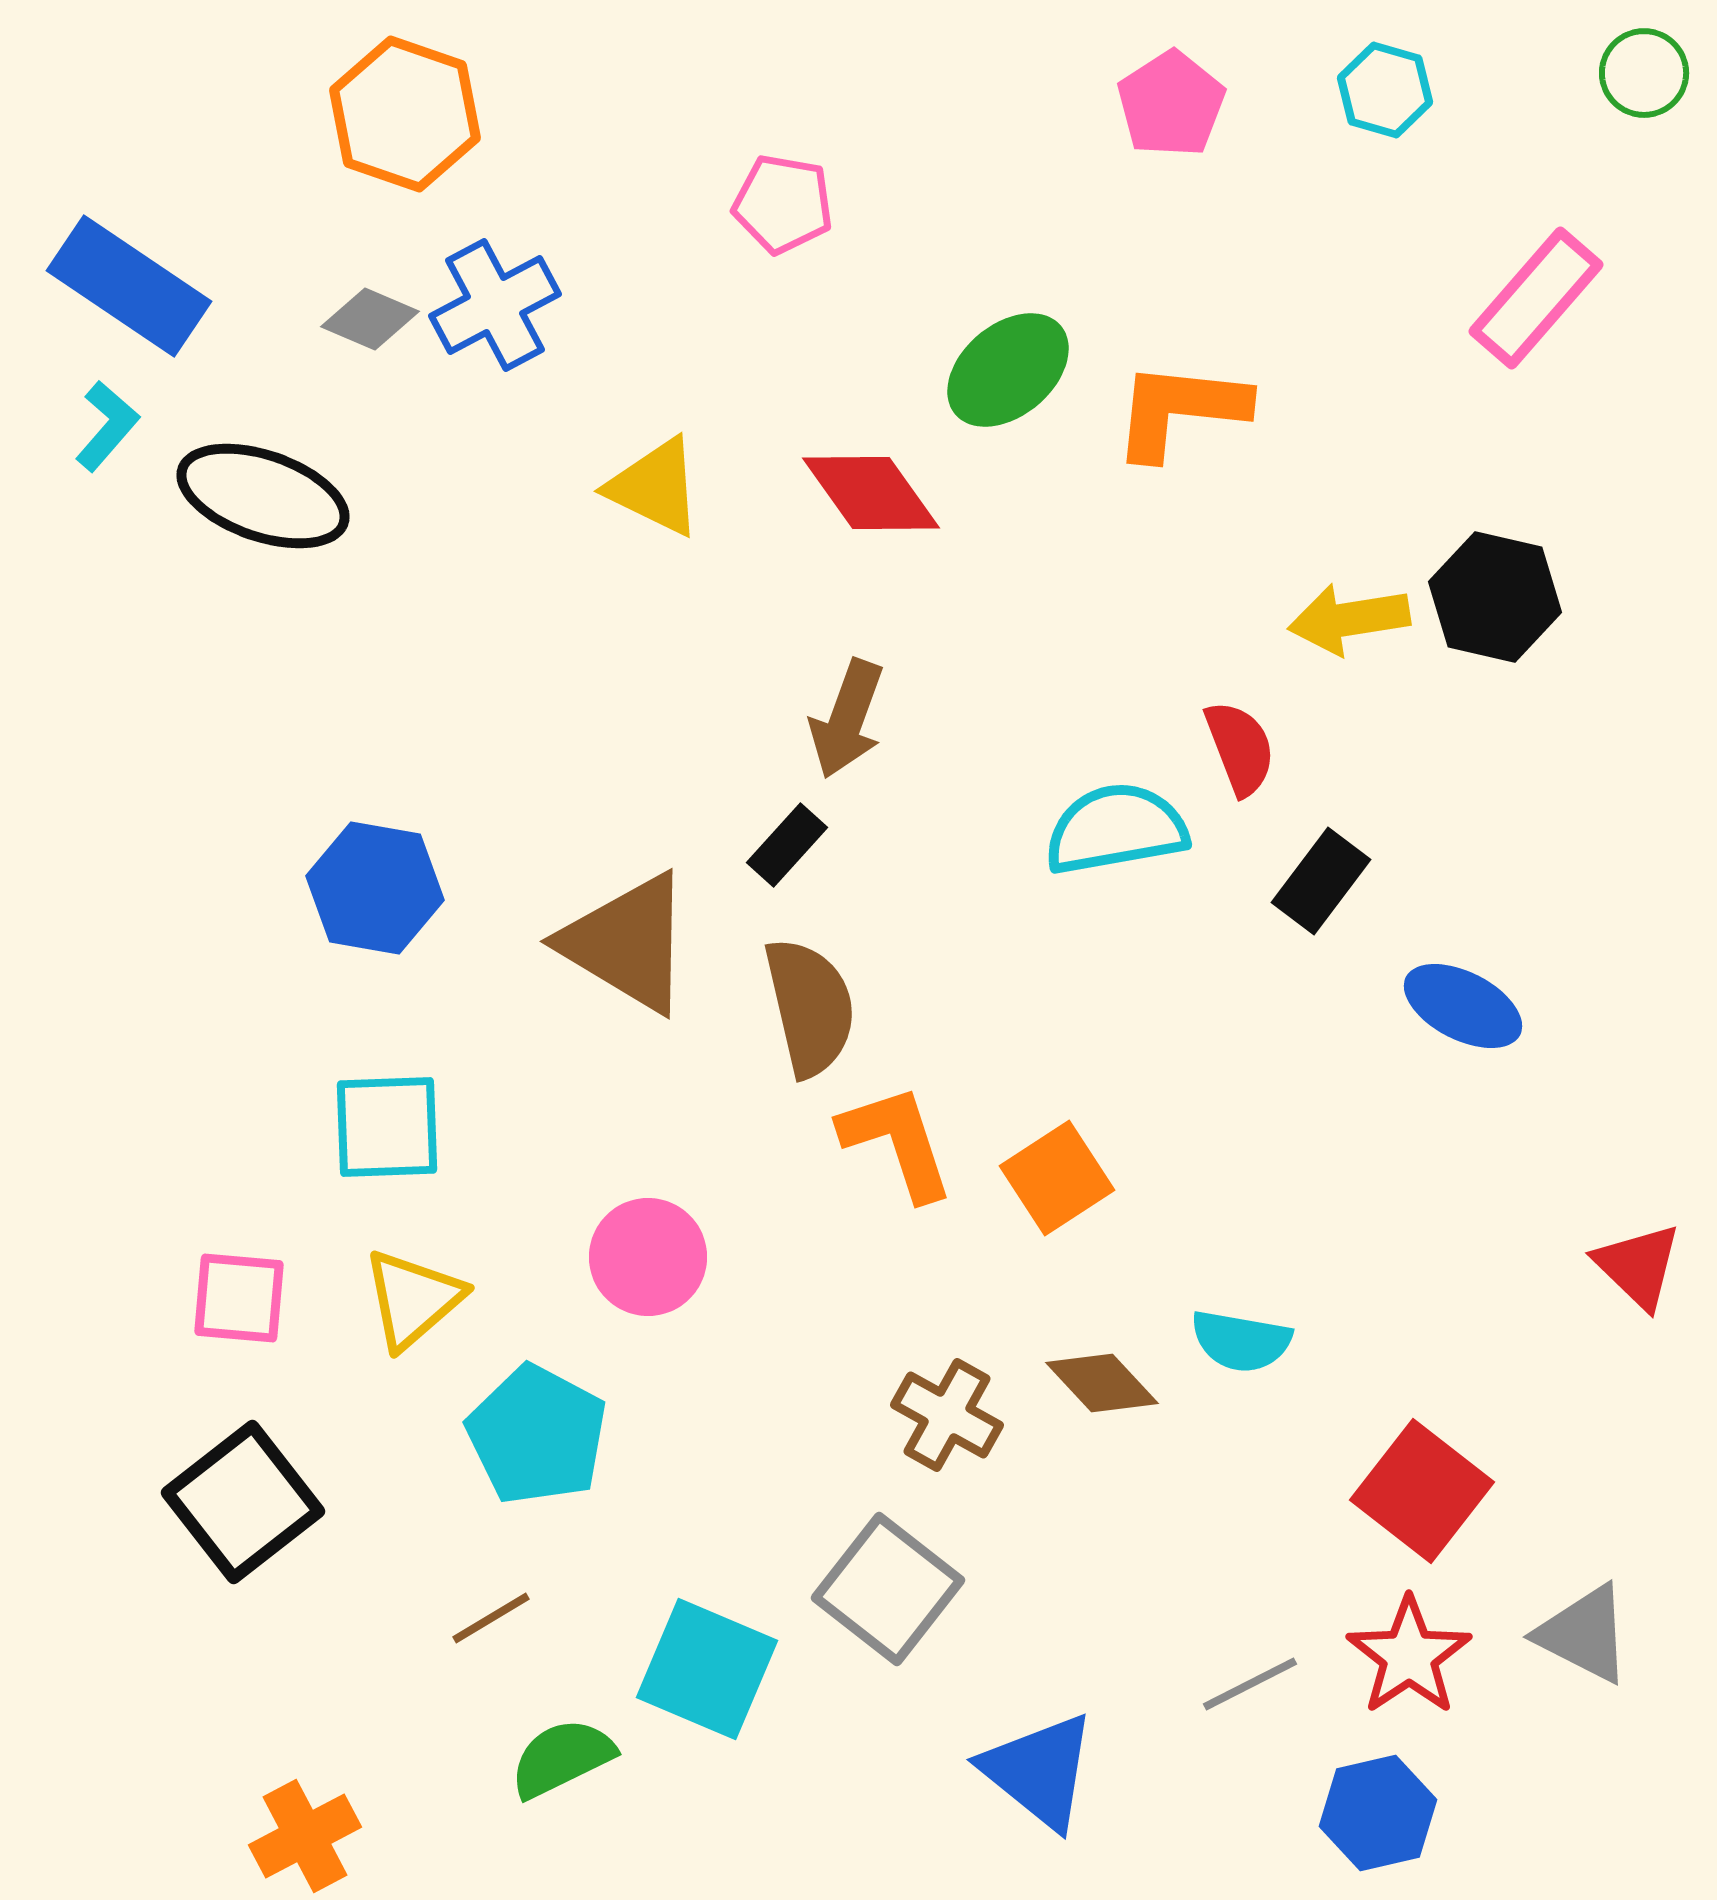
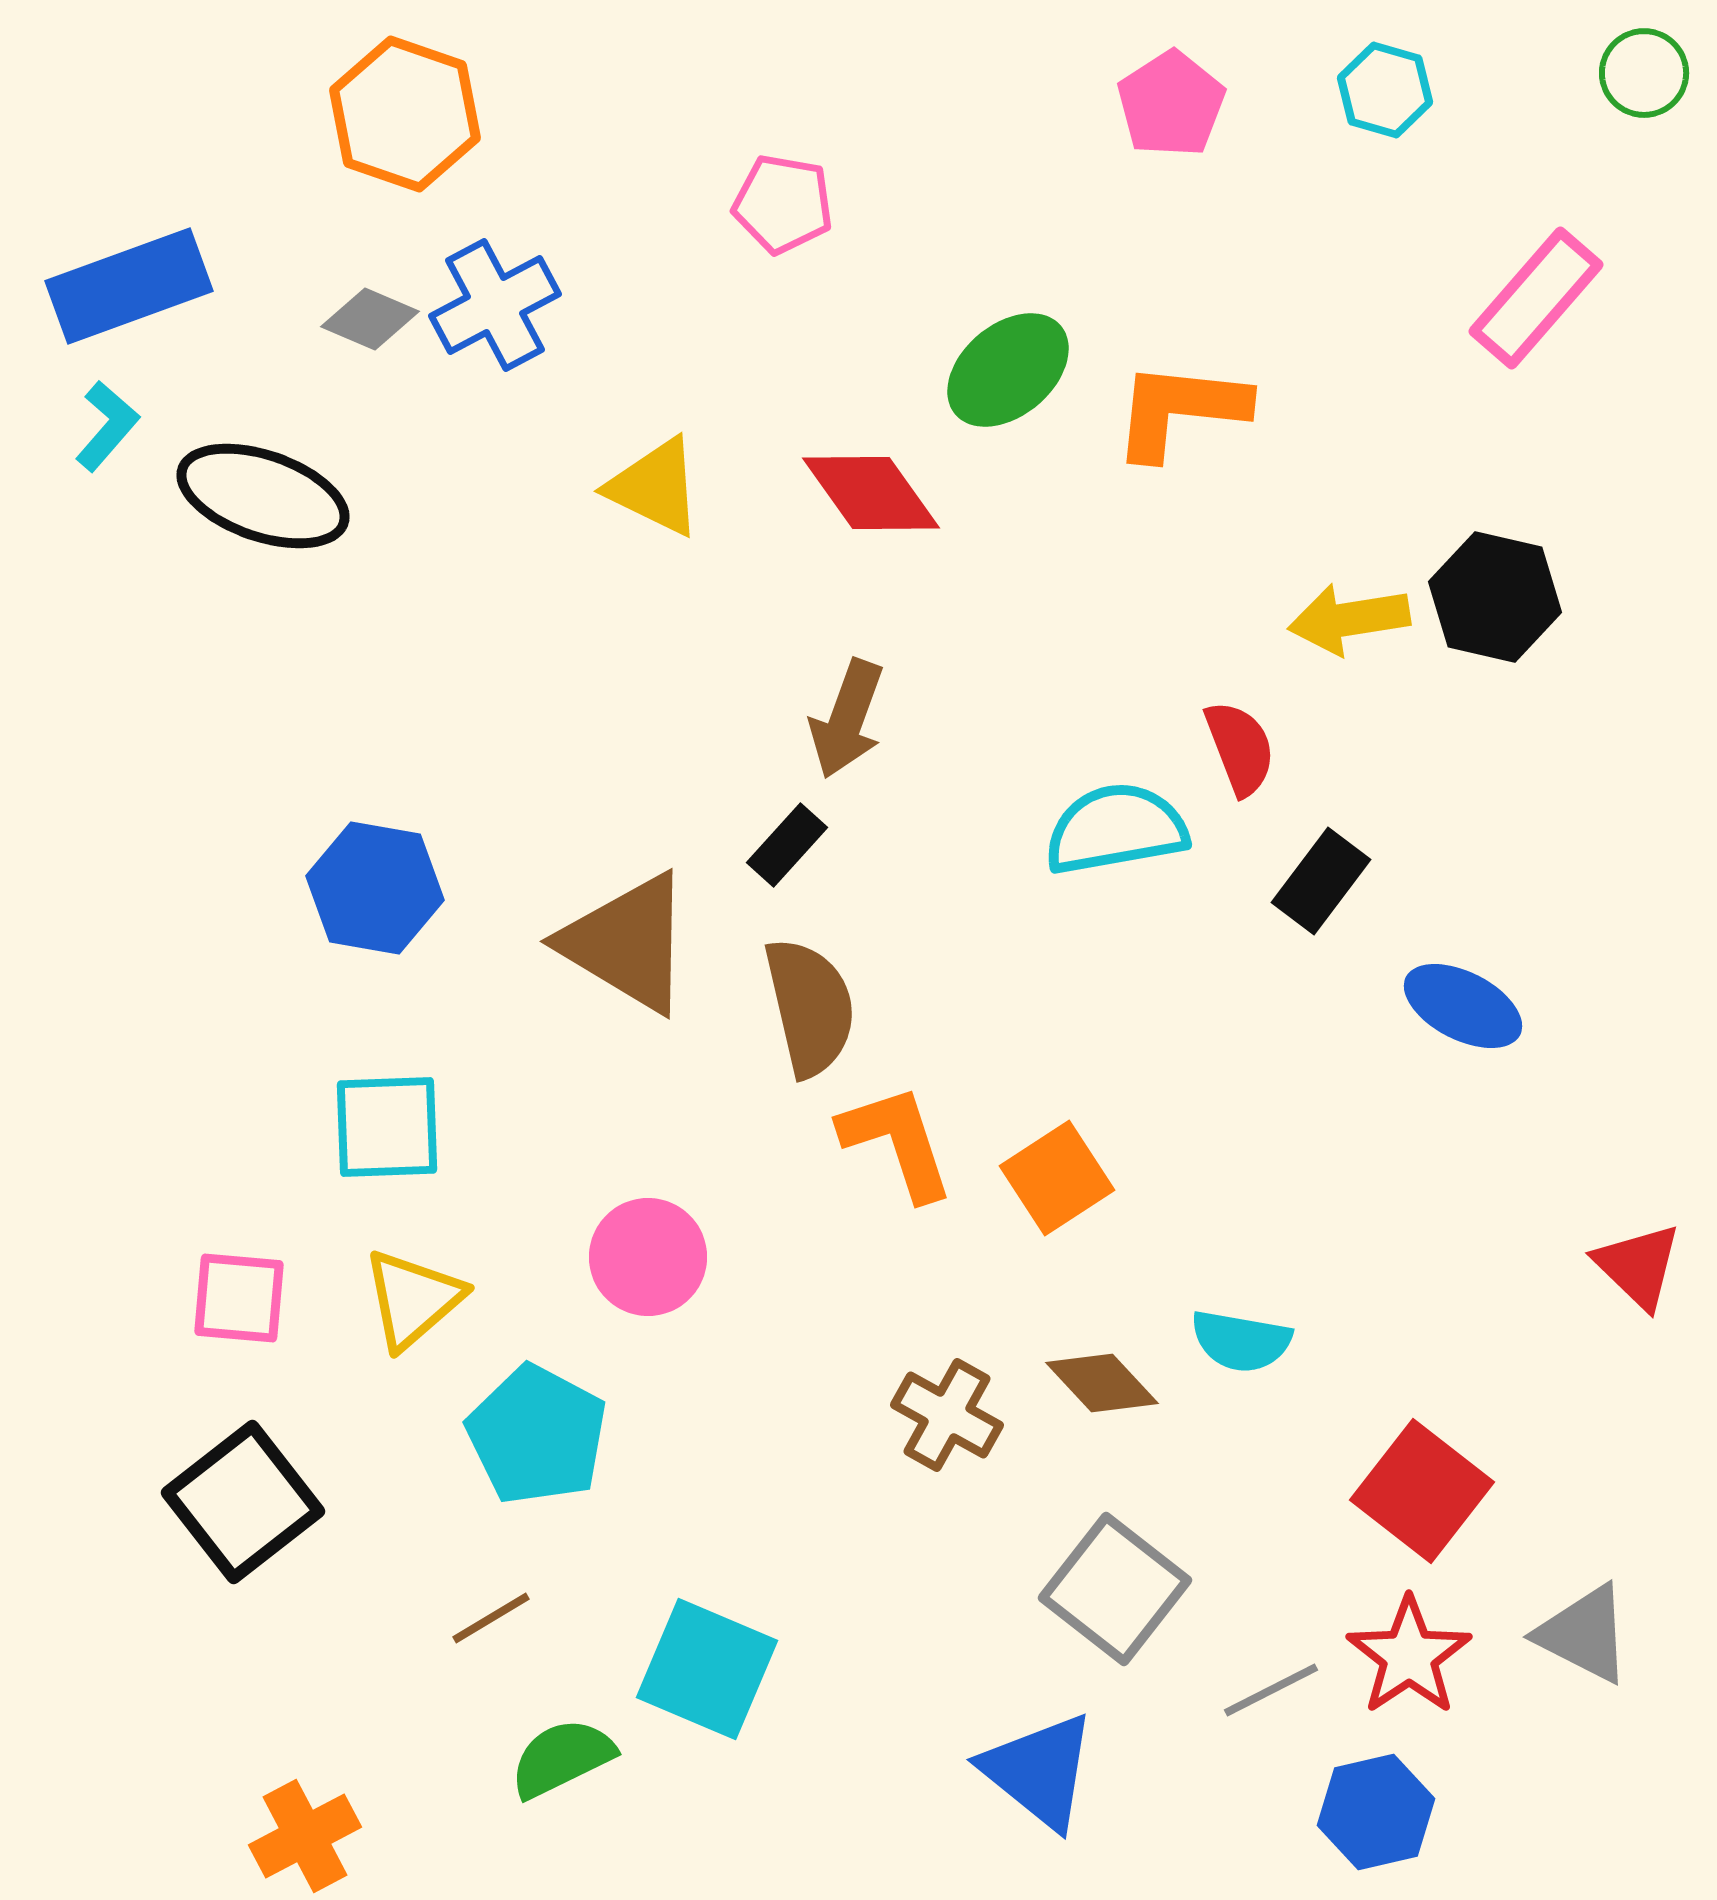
blue rectangle at (129, 286): rotated 54 degrees counterclockwise
gray square at (888, 1589): moved 227 px right
gray line at (1250, 1684): moved 21 px right, 6 px down
blue hexagon at (1378, 1813): moved 2 px left, 1 px up
